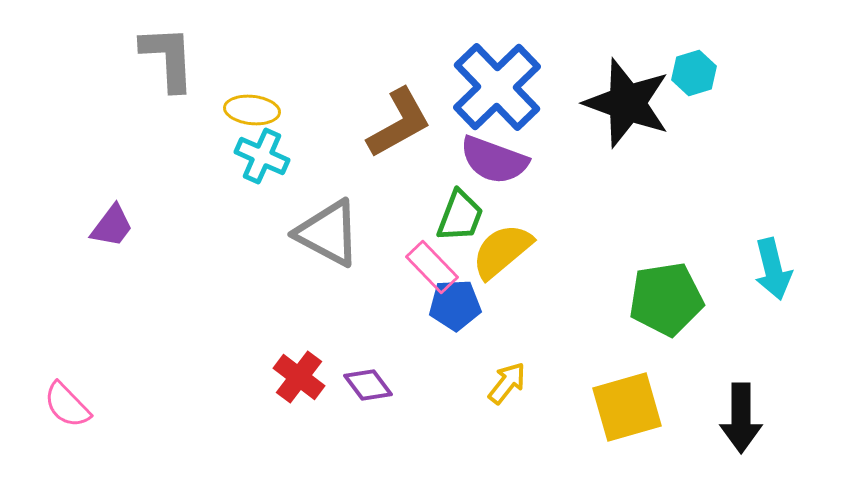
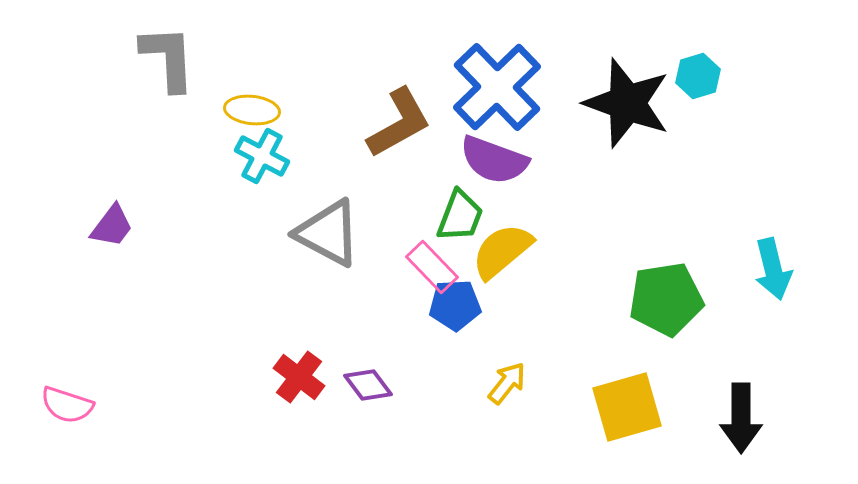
cyan hexagon: moved 4 px right, 3 px down
cyan cross: rotated 4 degrees clockwise
pink semicircle: rotated 28 degrees counterclockwise
